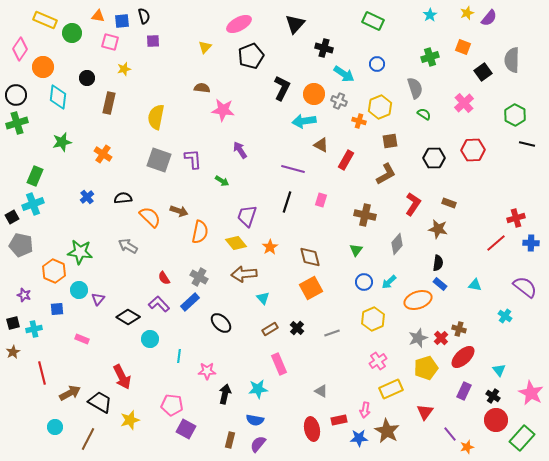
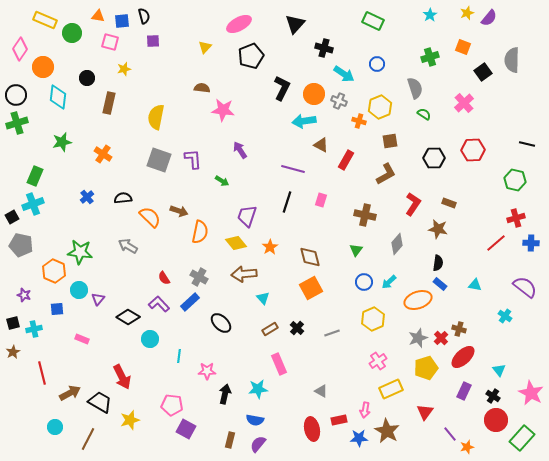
green hexagon at (515, 115): moved 65 px down; rotated 15 degrees counterclockwise
